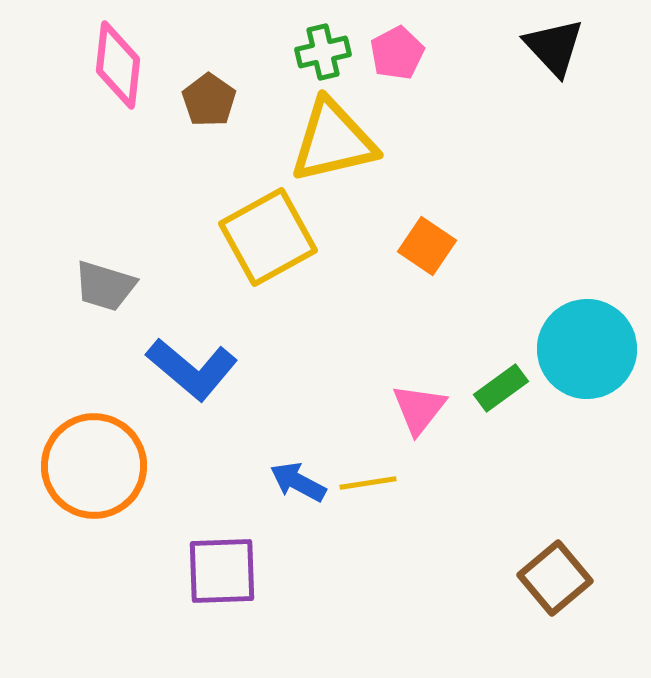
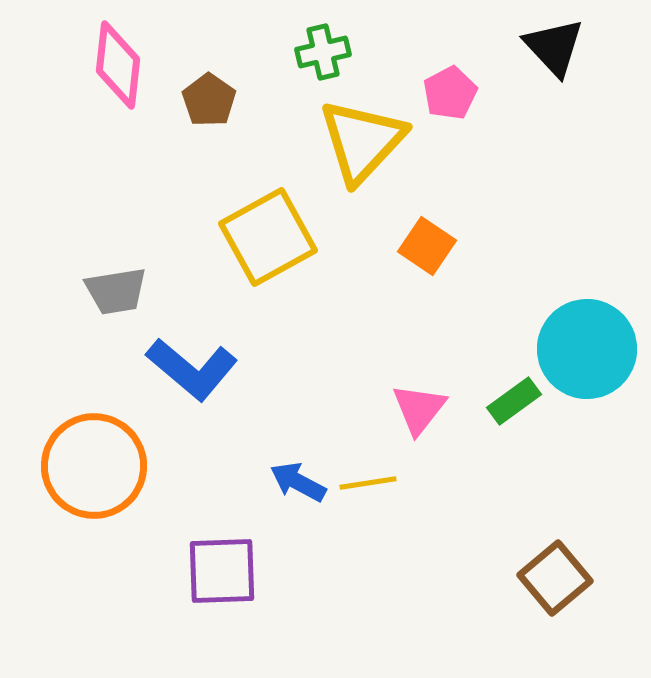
pink pentagon: moved 53 px right, 40 px down
yellow triangle: moved 29 px right; rotated 34 degrees counterclockwise
gray trapezoid: moved 11 px right, 5 px down; rotated 26 degrees counterclockwise
green rectangle: moved 13 px right, 13 px down
